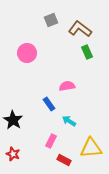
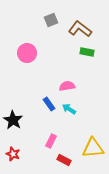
green rectangle: rotated 56 degrees counterclockwise
cyan arrow: moved 12 px up
yellow triangle: moved 2 px right
